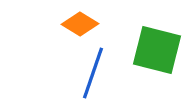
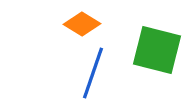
orange diamond: moved 2 px right
